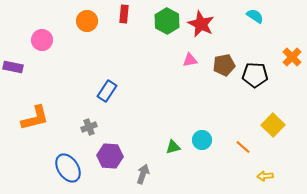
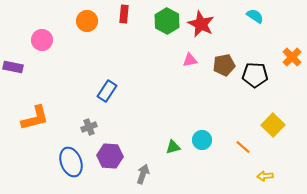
blue ellipse: moved 3 px right, 6 px up; rotated 12 degrees clockwise
